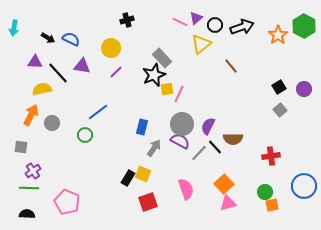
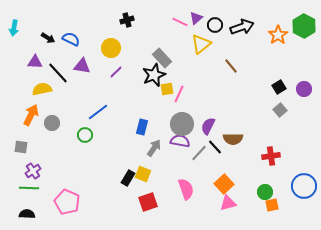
purple semicircle at (180, 141): rotated 18 degrees counterclockwise
